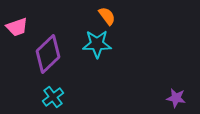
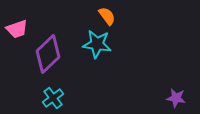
pink trapezoid: moved 2 px down
cyan star: rotated 8 degrees clockwise
cyan cross: moved 1 px down
